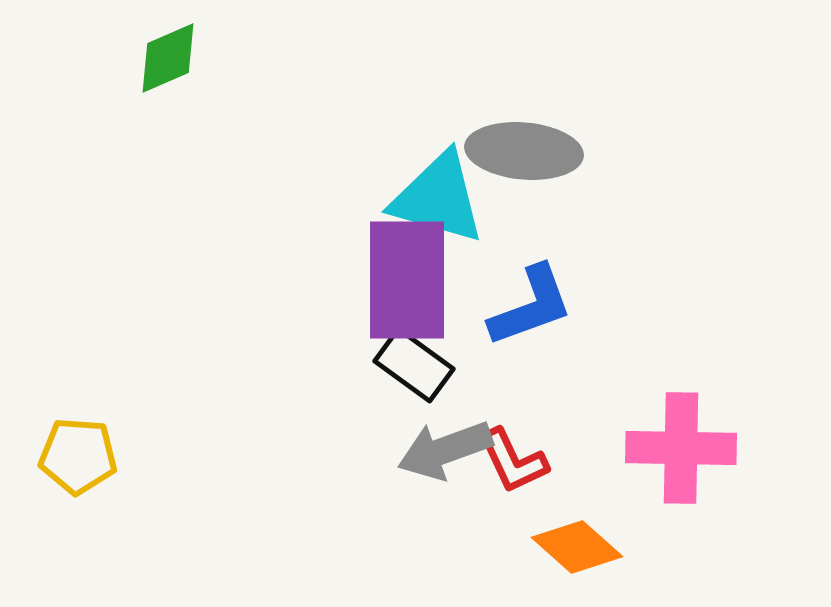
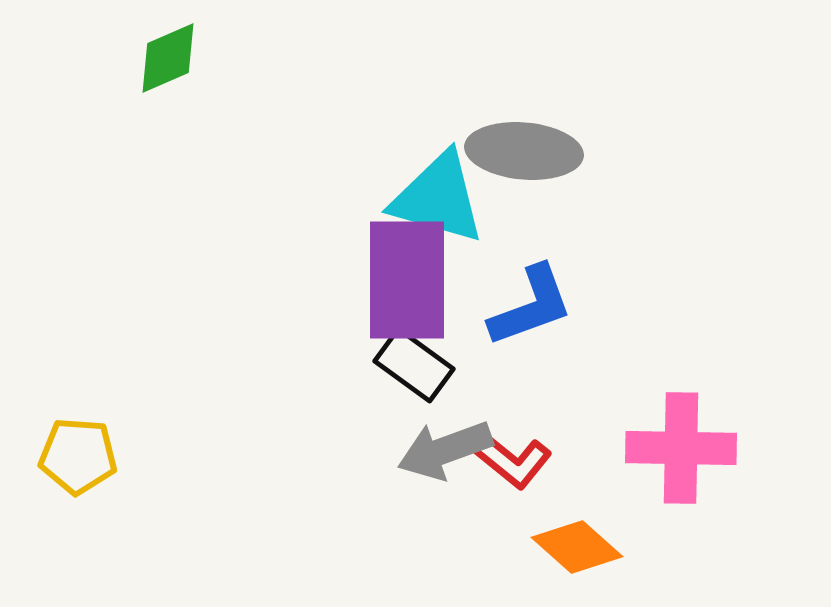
red L-shape: rotated 26 degrees counterclockwise
